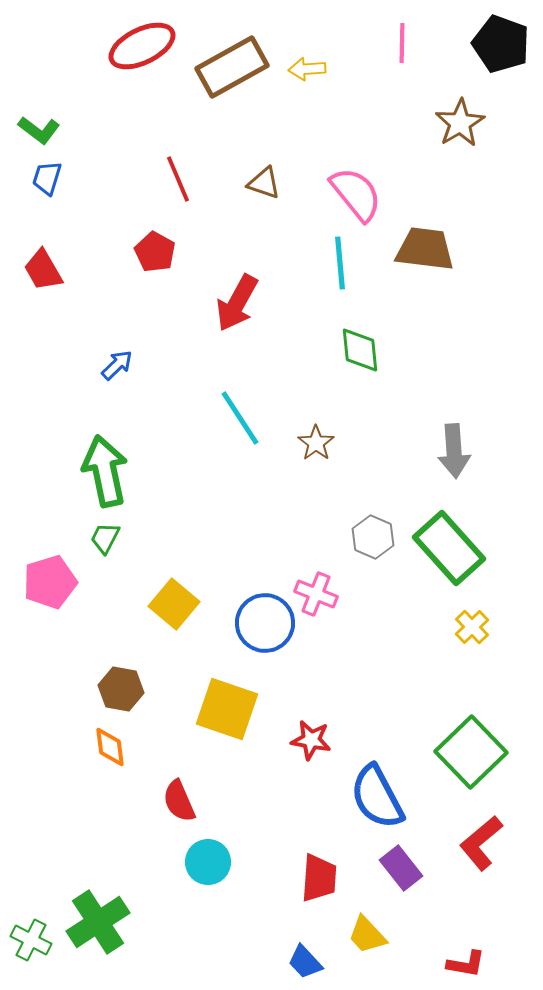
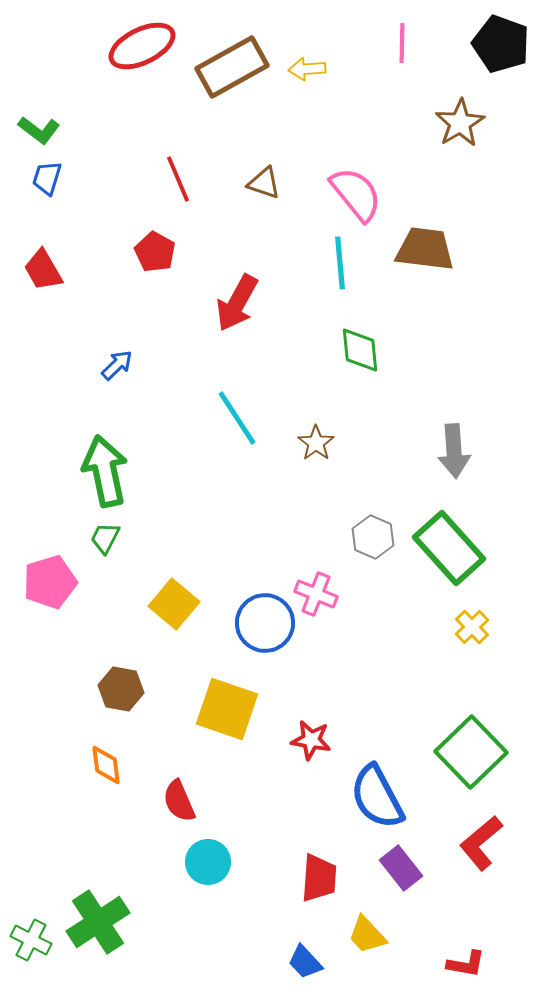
cyan line at (240, 418): moved 3 px left
orange diamond at (110, 747): moved 4 px left, 18 px down
